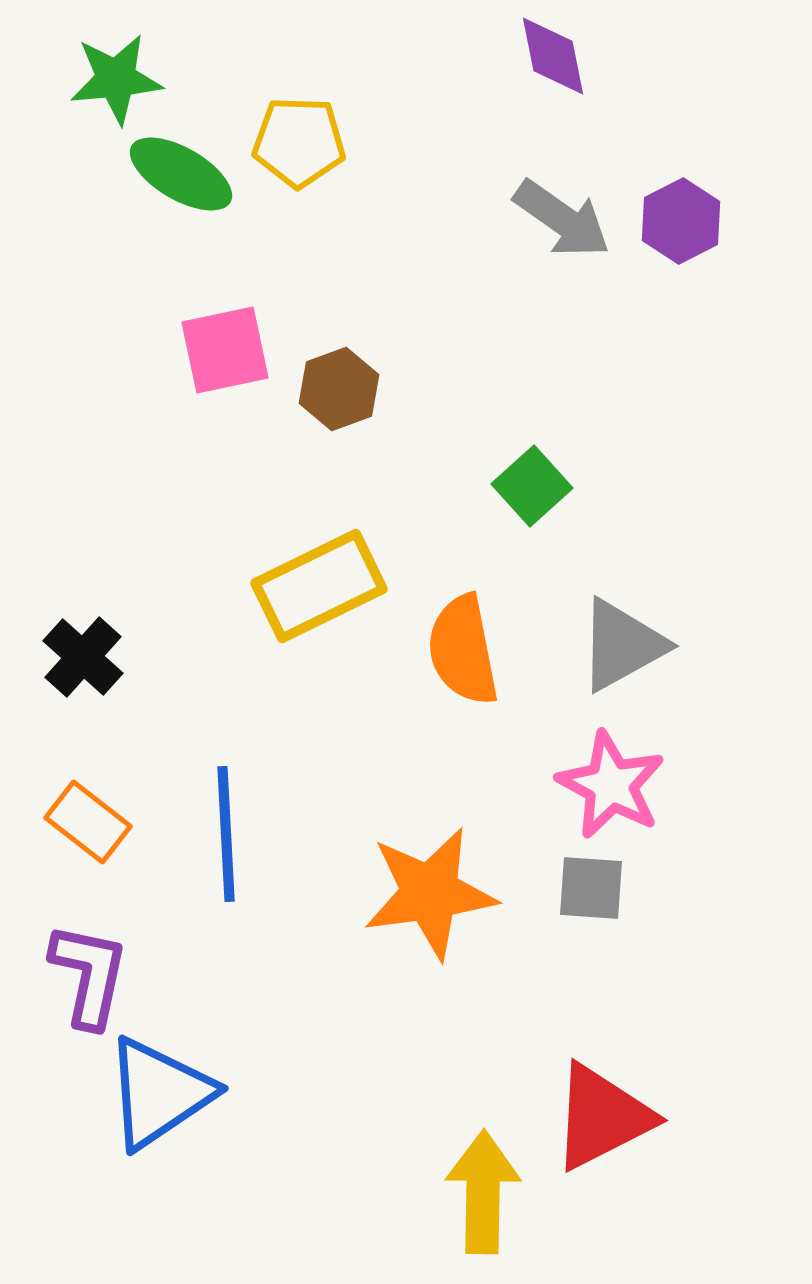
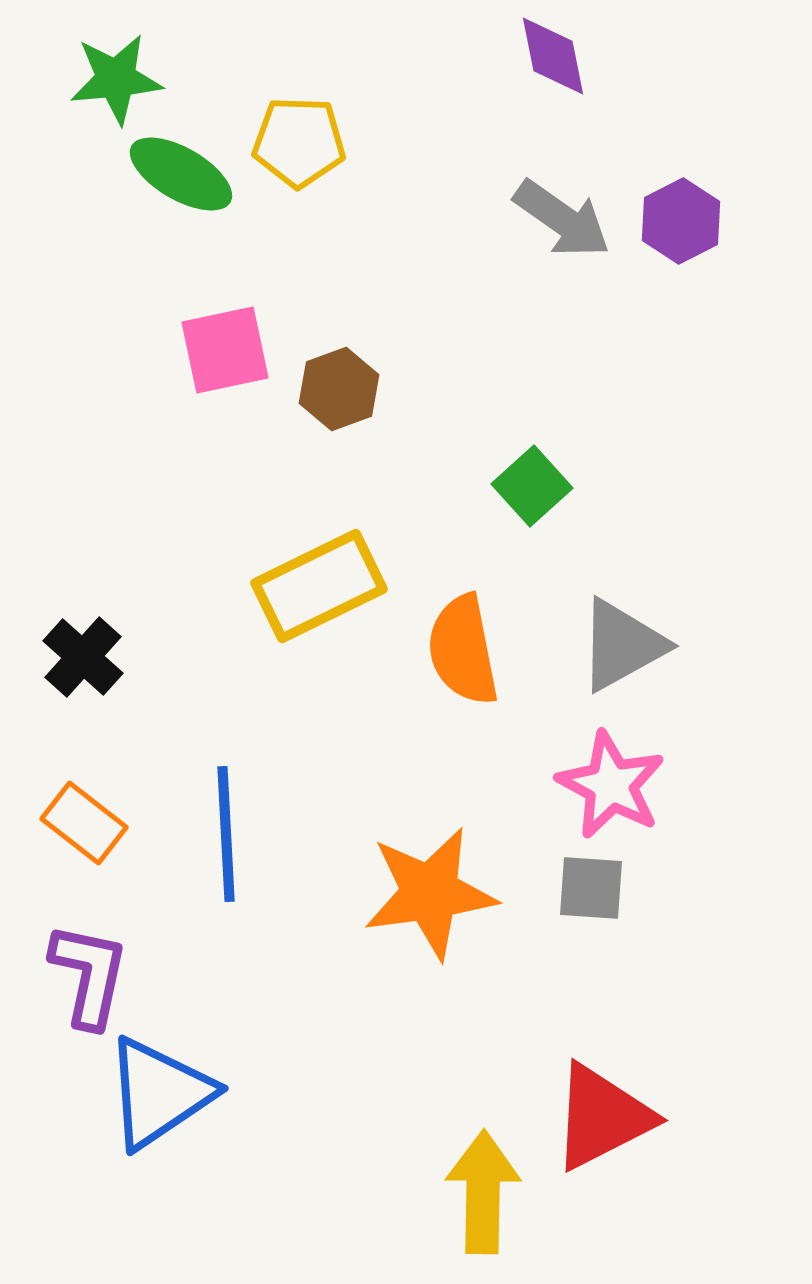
orange rectangle: moved 4 px left, 1 px down
